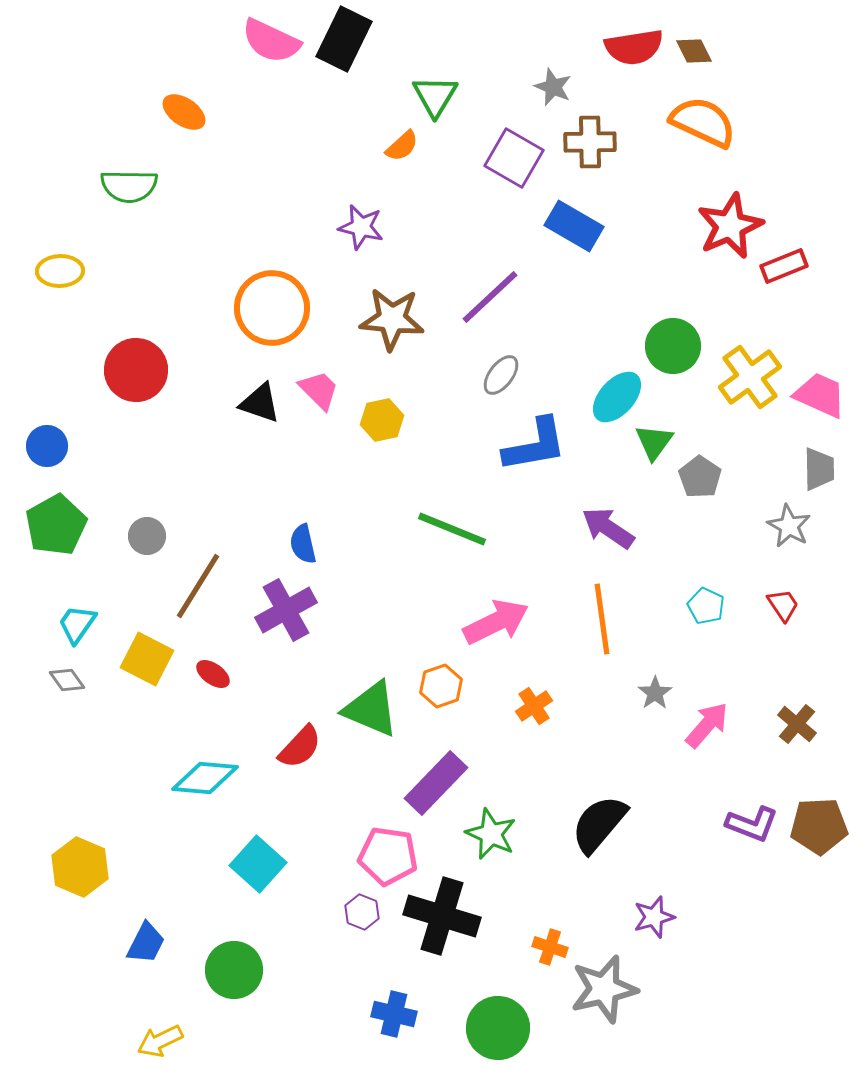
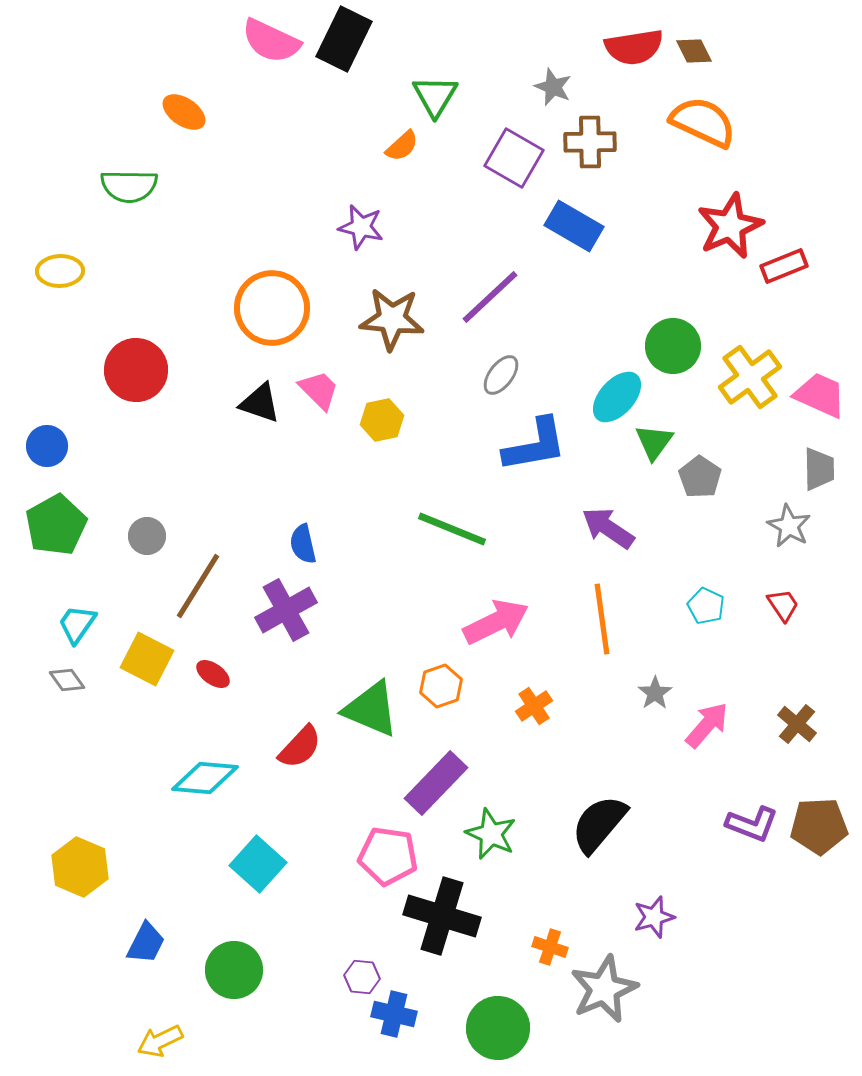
purple hexagon at (362, 912): moved 65 px down; rotated 16 degrees counterclockwise
gray star at (604, 989): rotated 10 degrees counterclockwise
